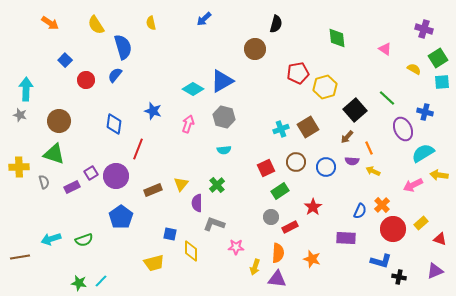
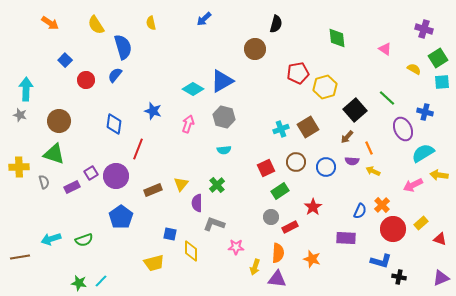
purple triangle at (435, 271): moved 6 px right, 7 px down
